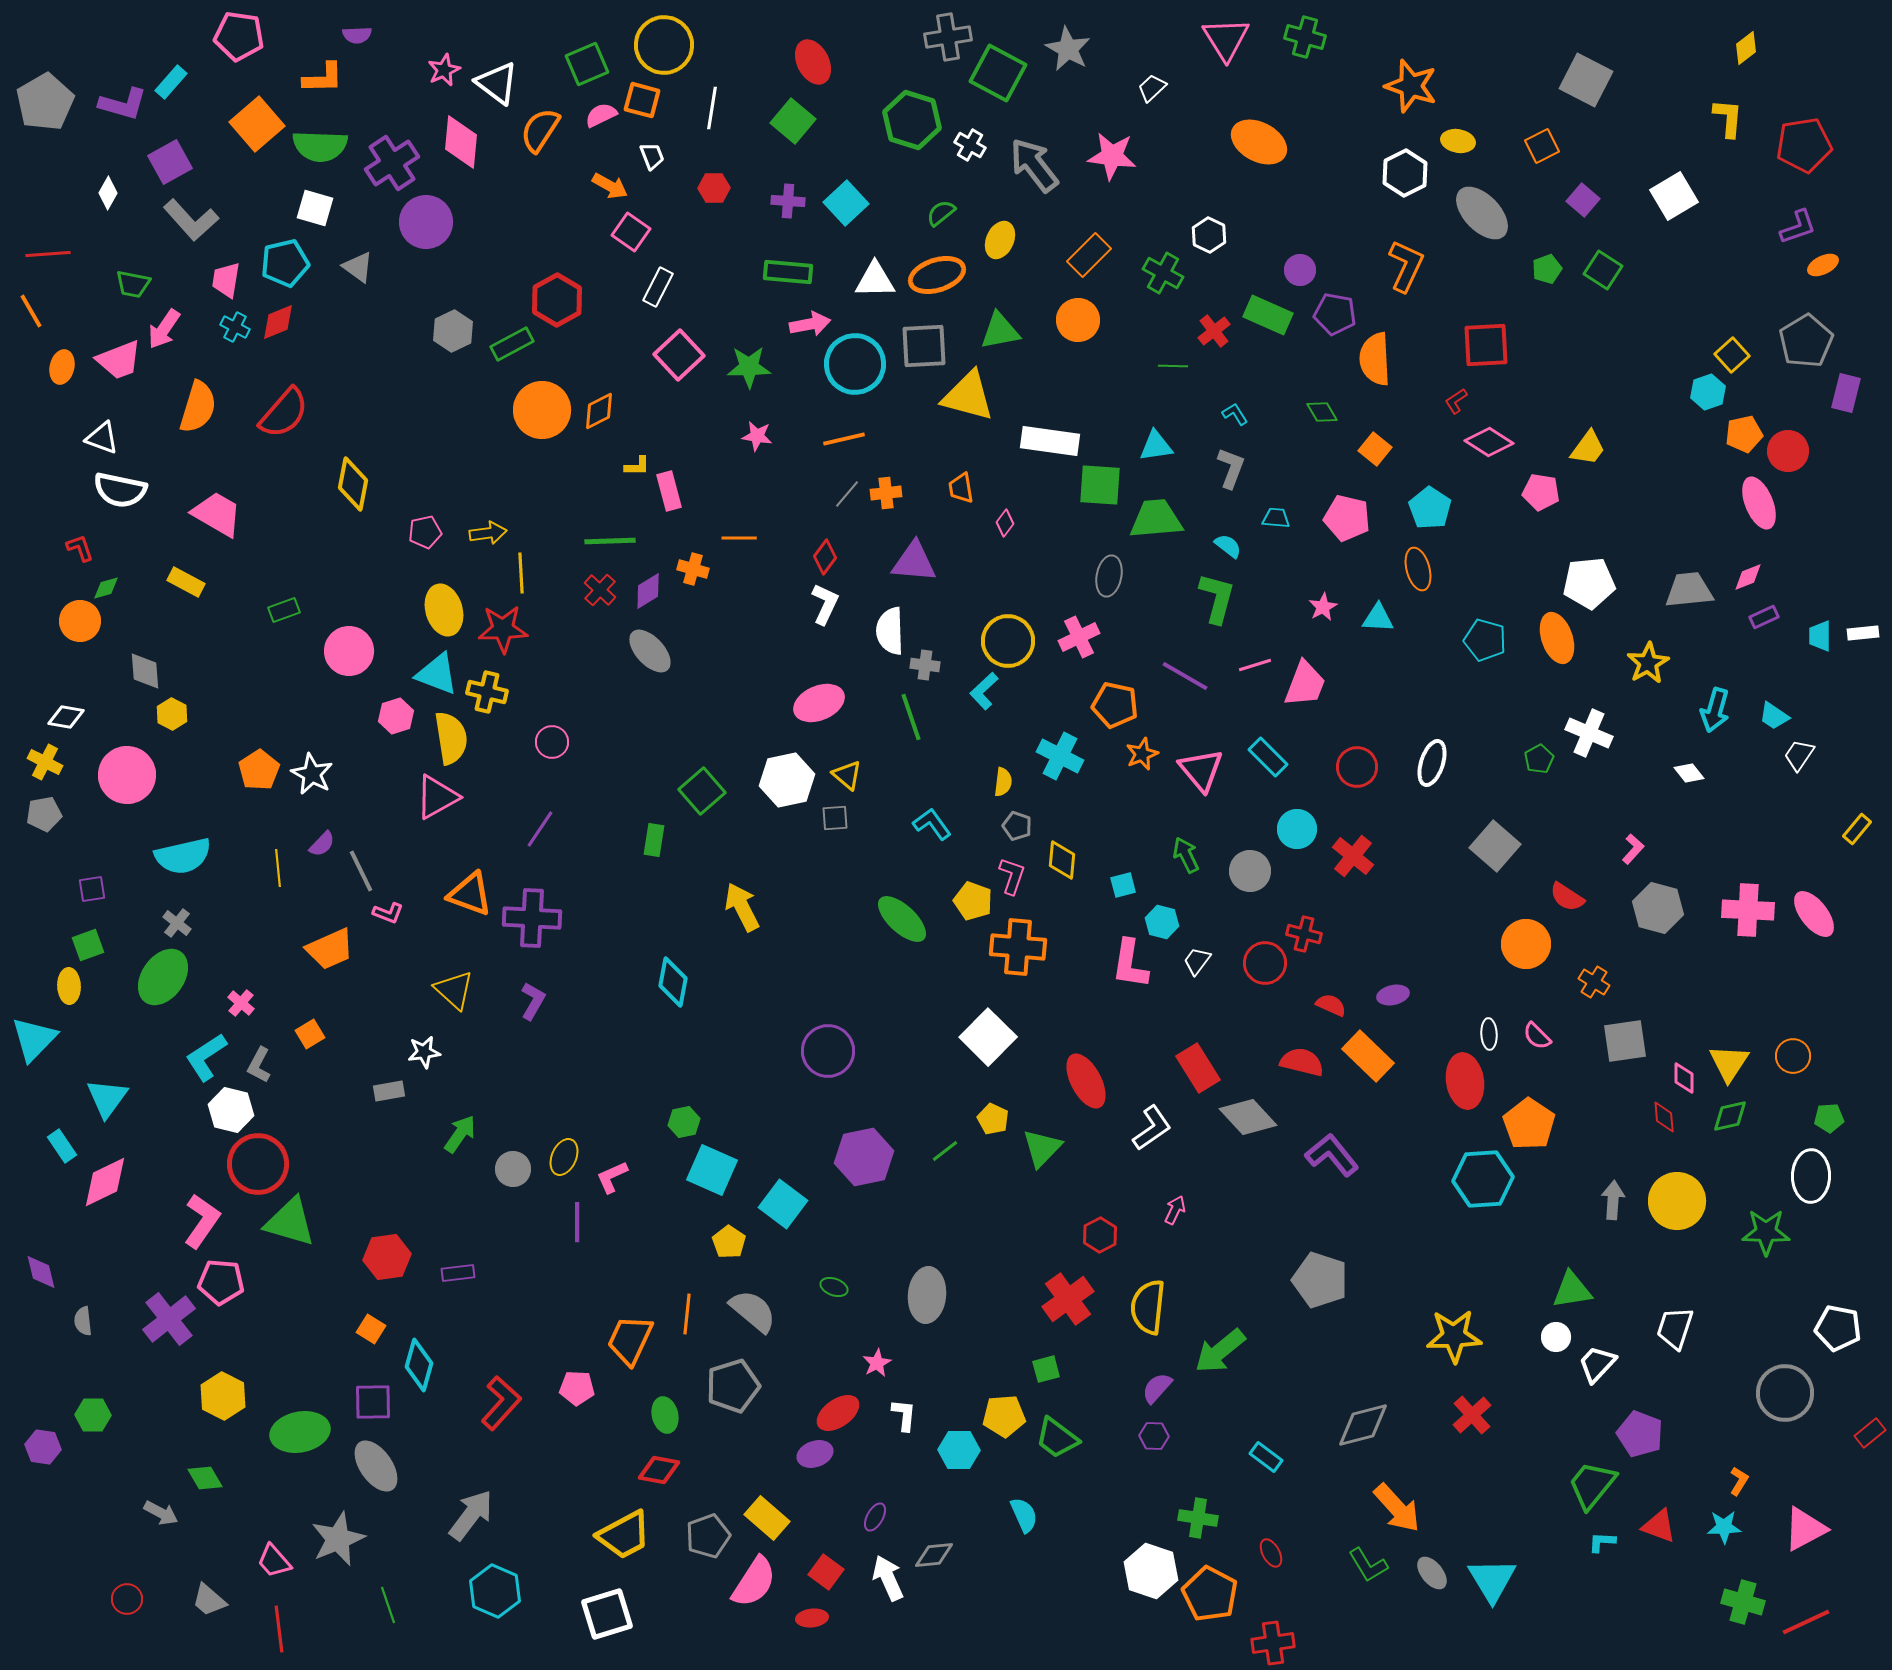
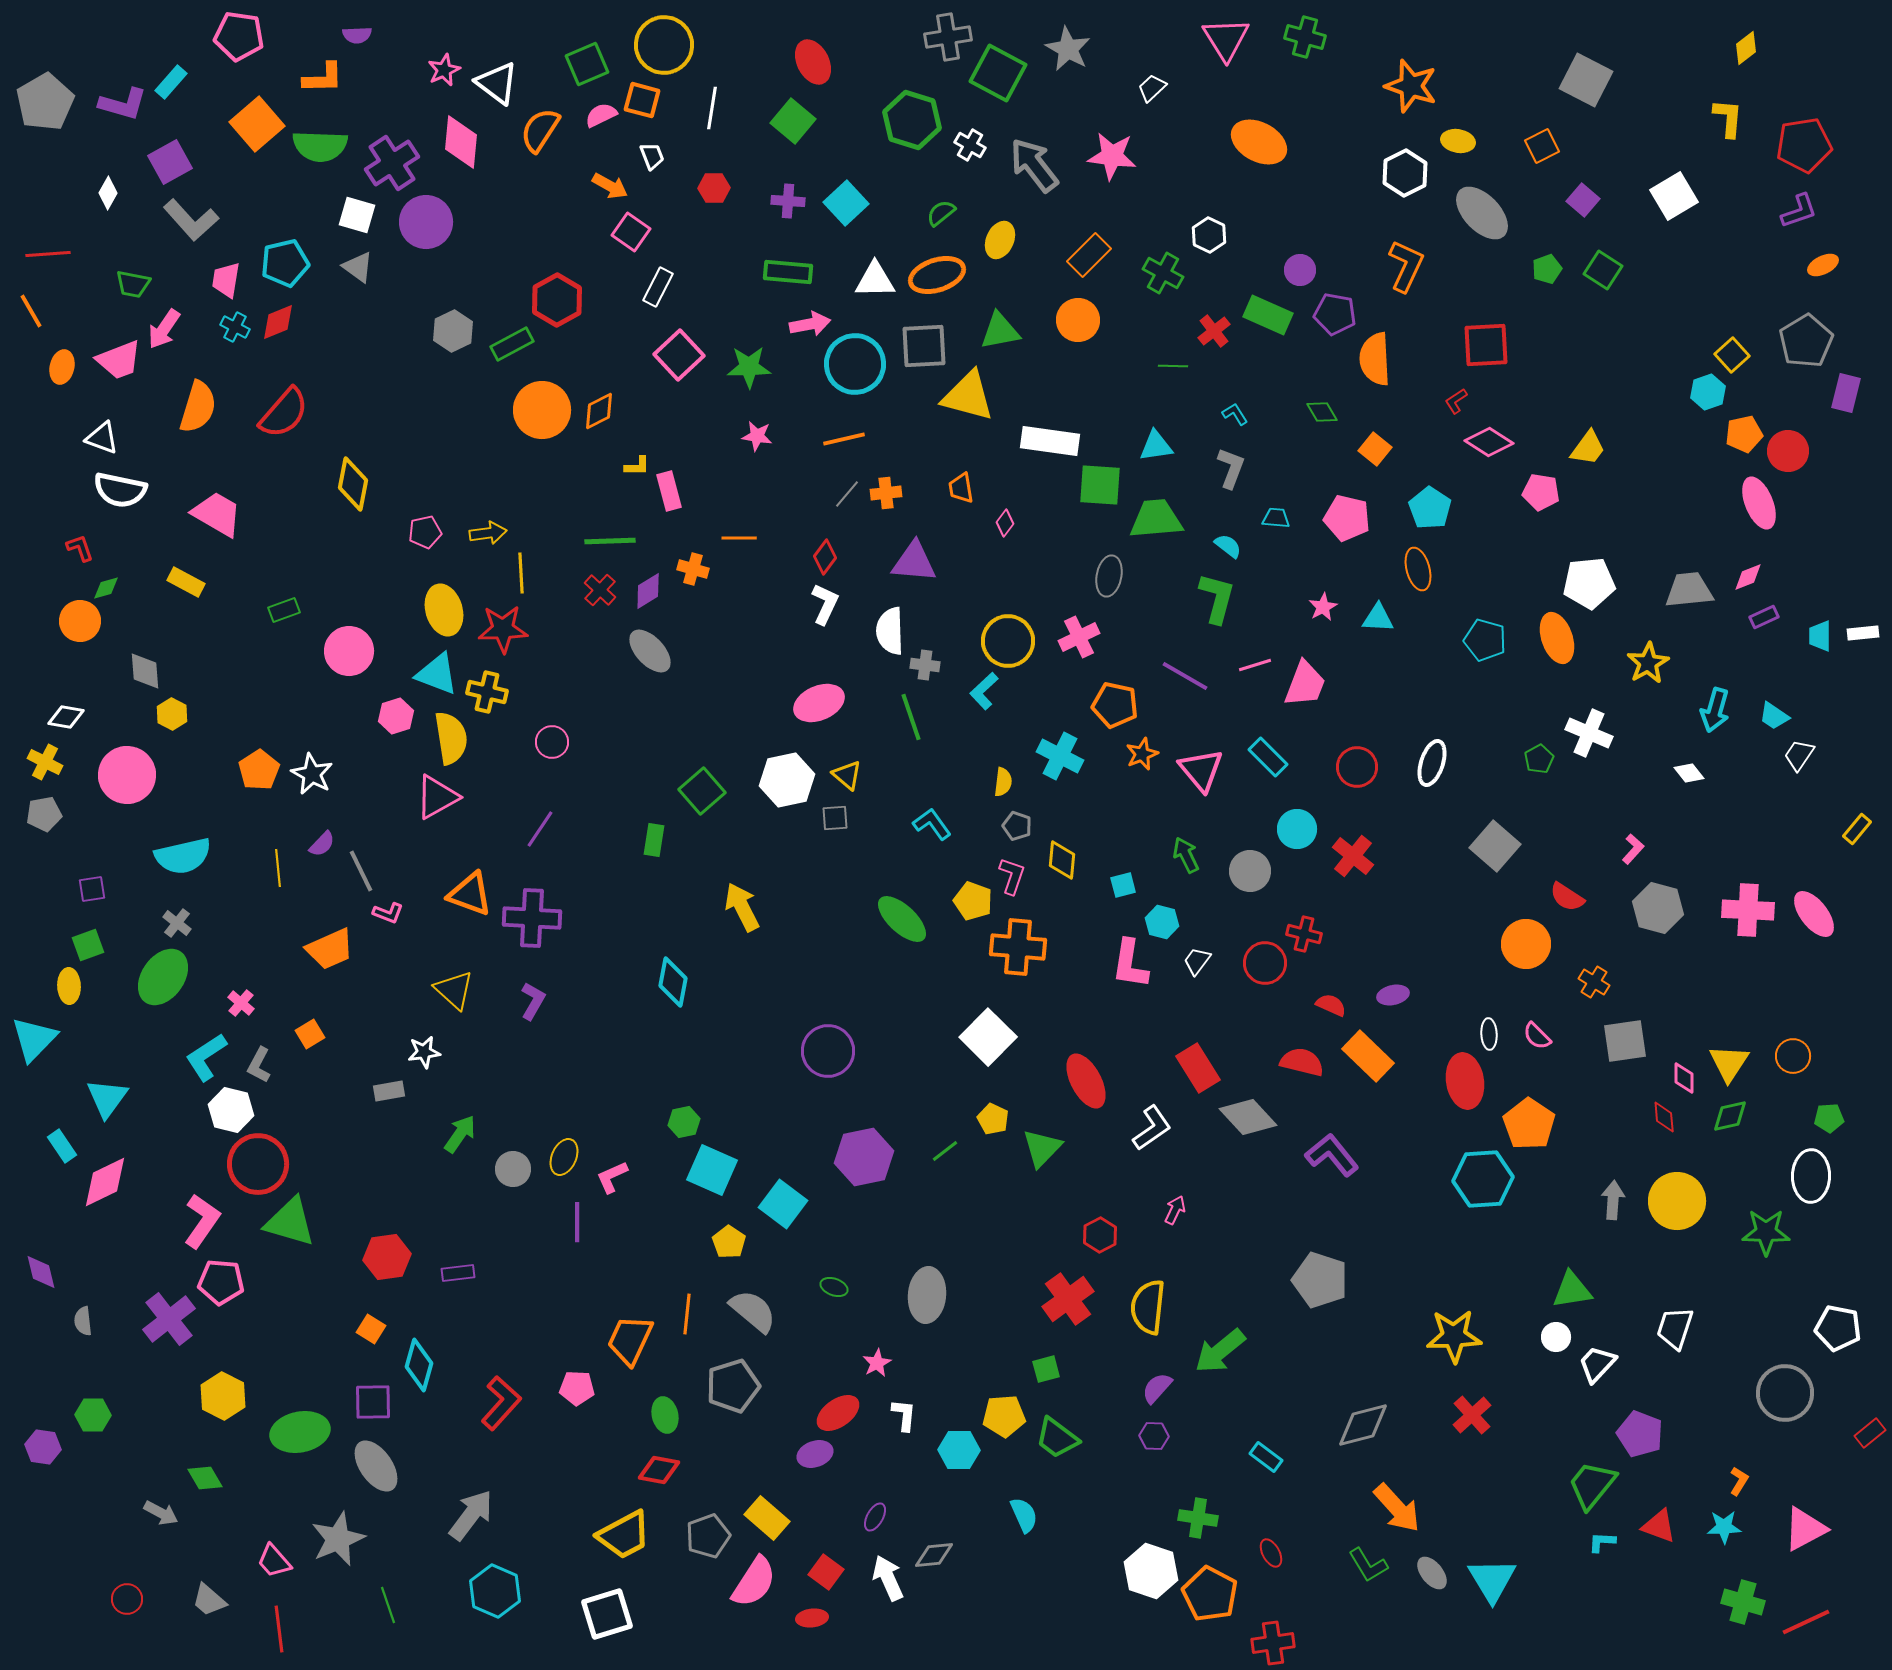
white square at (315, 208): moved 42 px right, 7 px down
purple L-shape at (1798, 227): moved 1 px right, 16 px up
